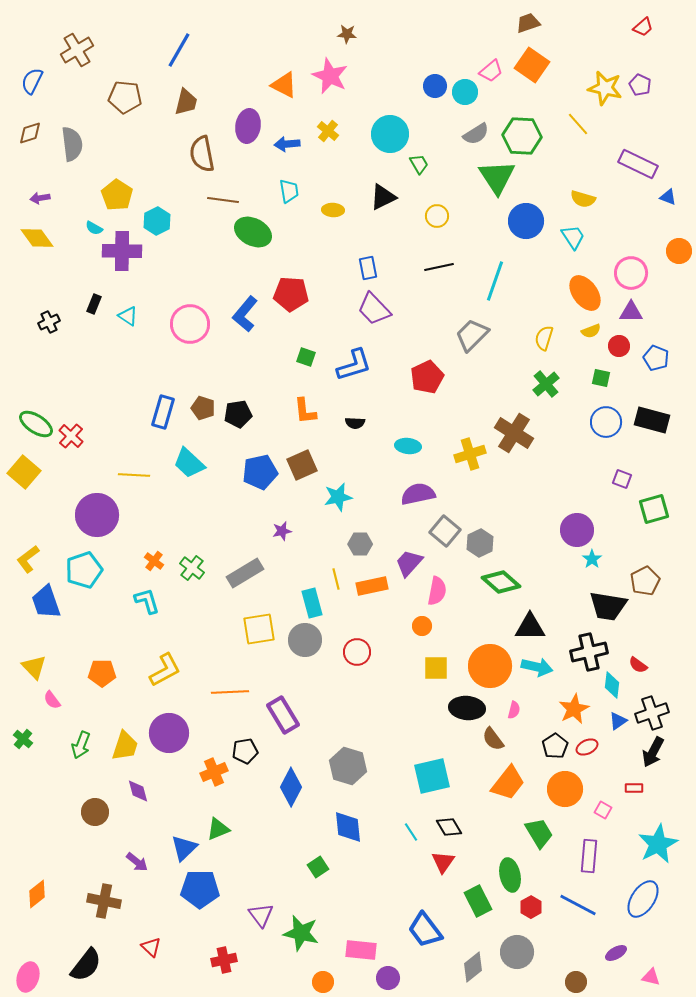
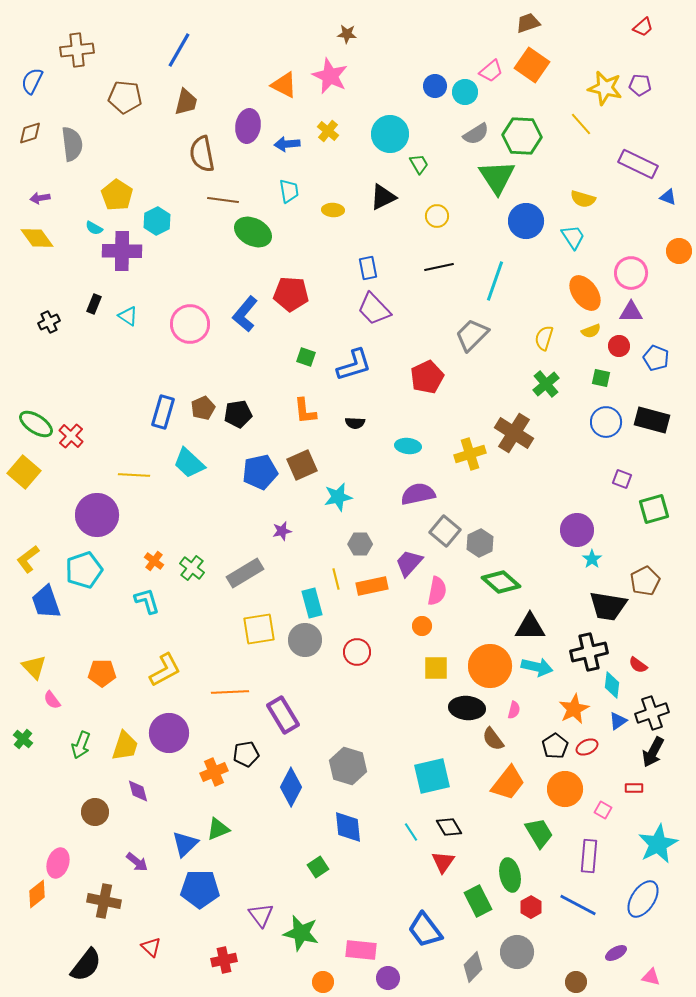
brown cross at (77, 50): rotated 24 degrees clockwise
purple pentagon at (640, 85): rotated 20 degrees counterclockwise
yellow line at (578, 124): moved 3 px right
brown pentagon at (203, 408): rotated 30 degrees clockwise
black pentagon at (245, 751): moved 1 px right, 3 px down
blue triangle at (184, 848): moved 1 px right, 4 px up
gray diamond at (473, 967): rotated 8 degrees counterclockwise
pink ellipse at (28, 977): moved 30 px right, 114 px up
